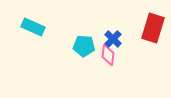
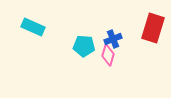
blue cross: rotated 24 degrees clockwise
pink diamond: rotated 10 degrees clockwise
